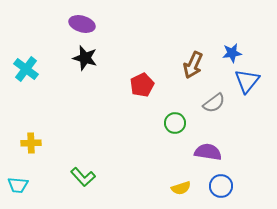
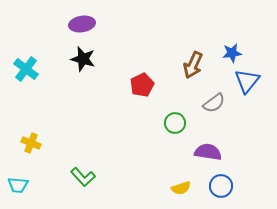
purple ellipse: rotated 25 degrees counterclockwise
black star: moved 2 px left, 1 px down
yellow cross: rotated 24 degrees clockwise
